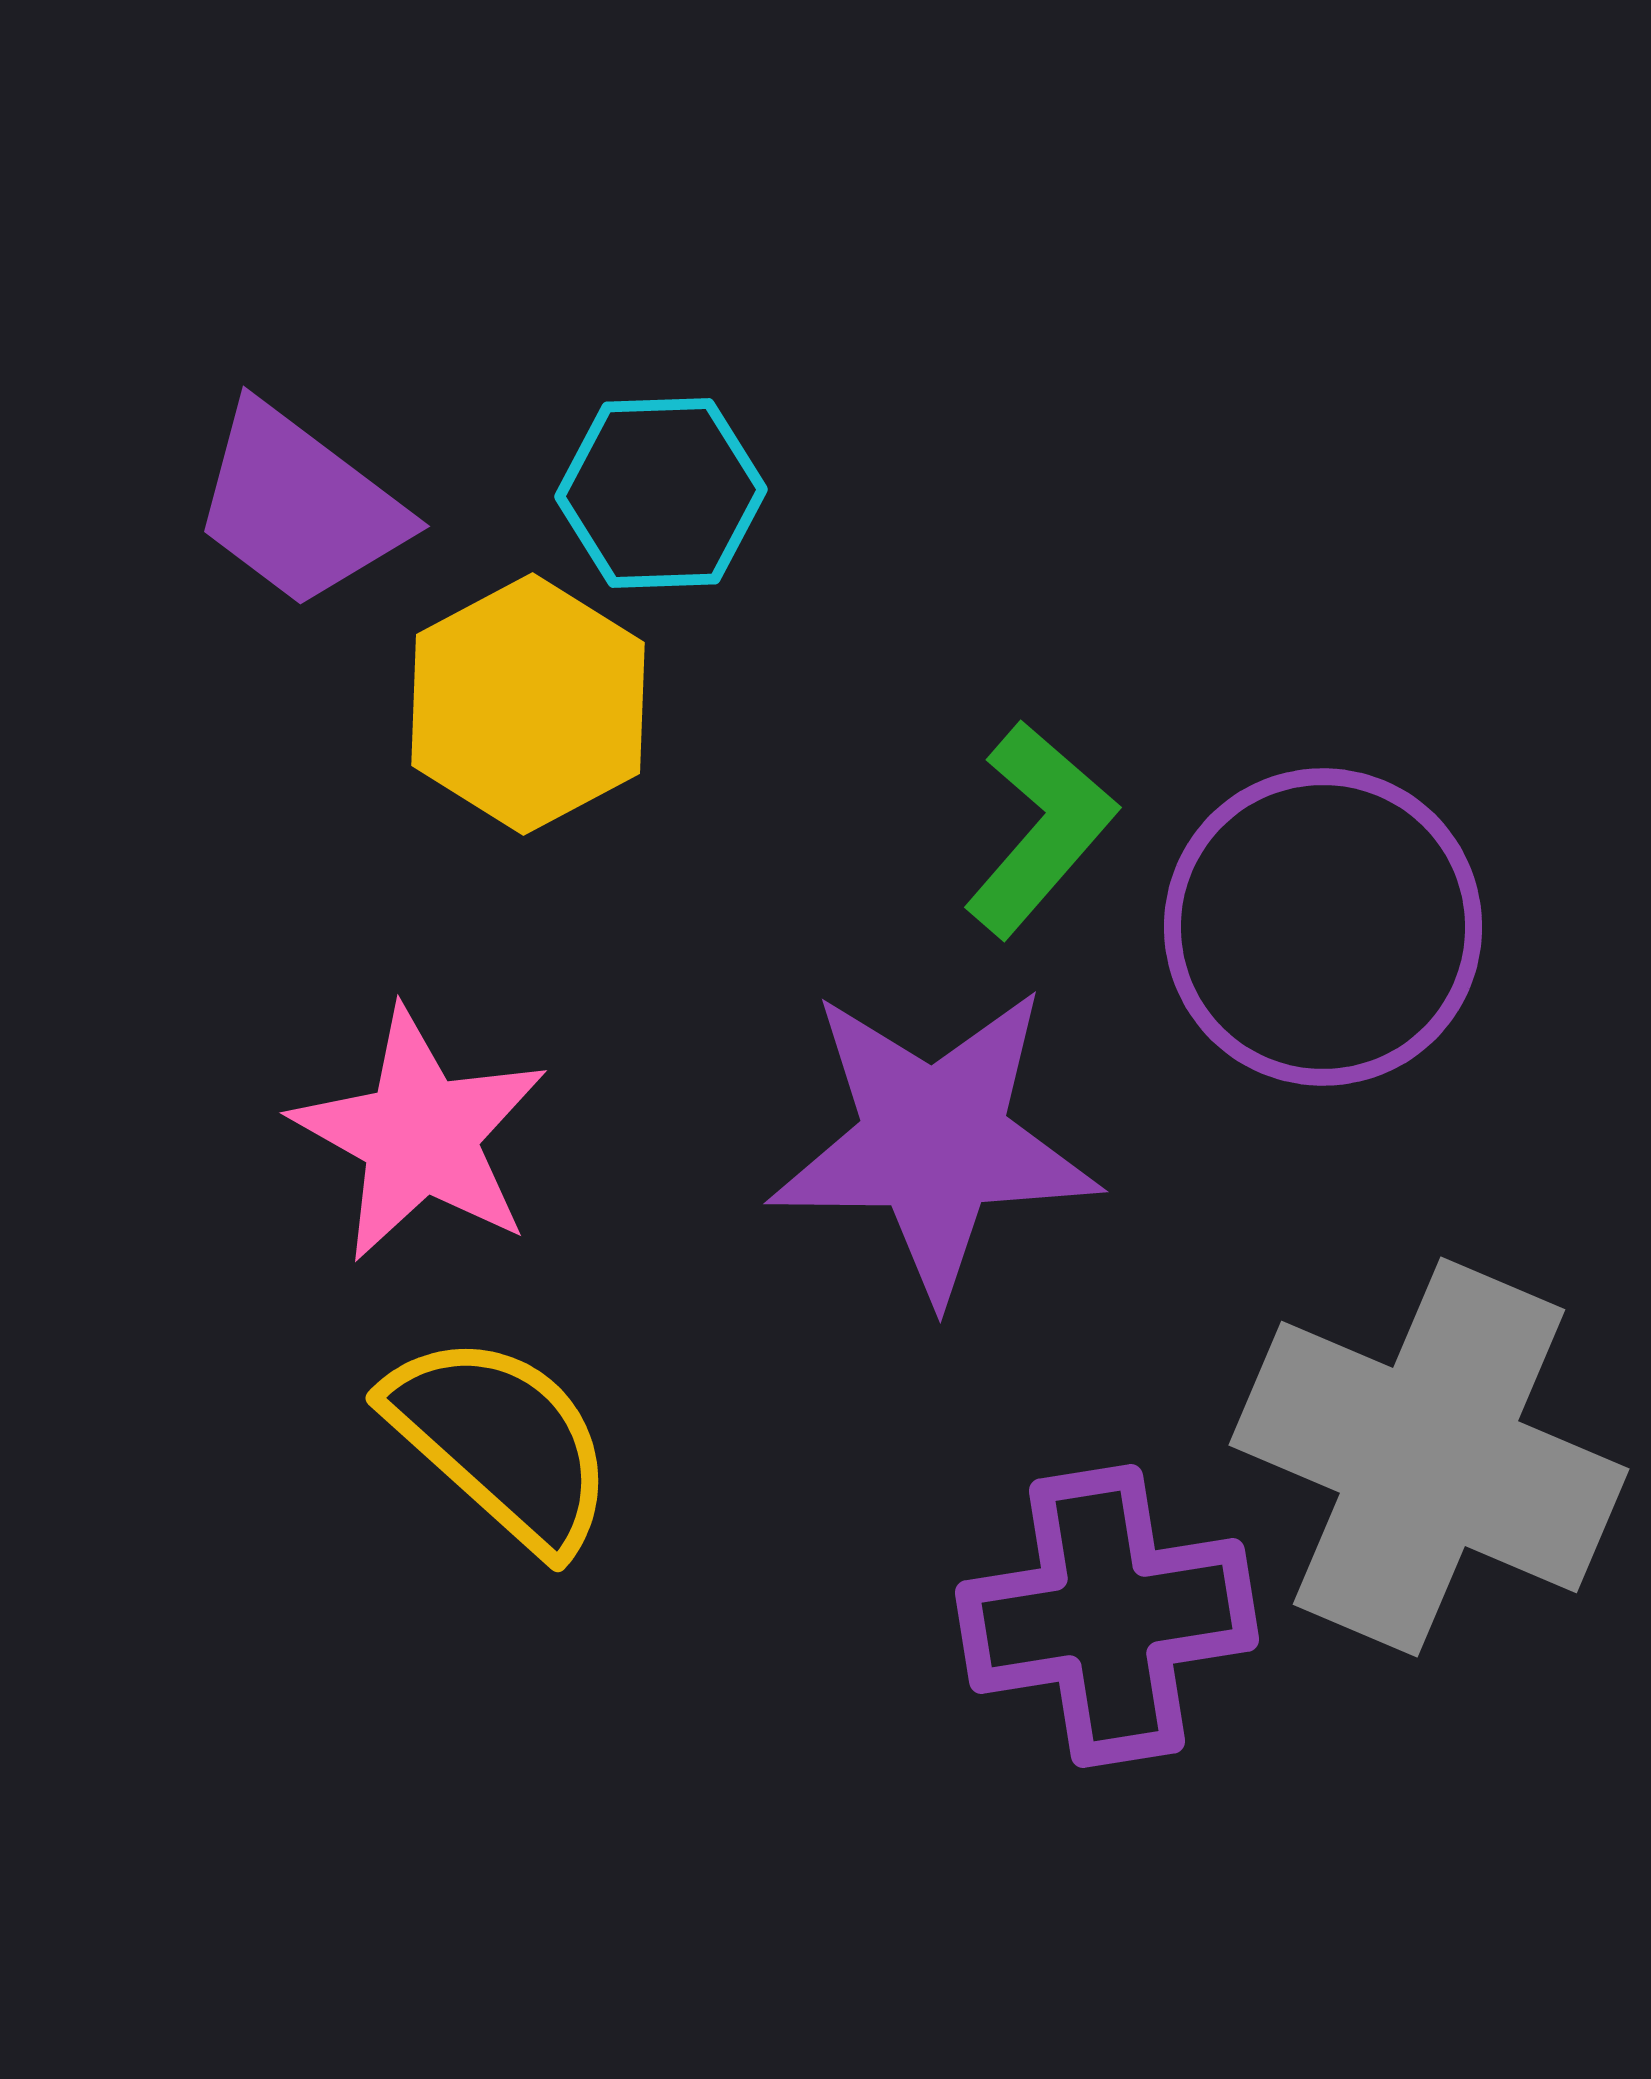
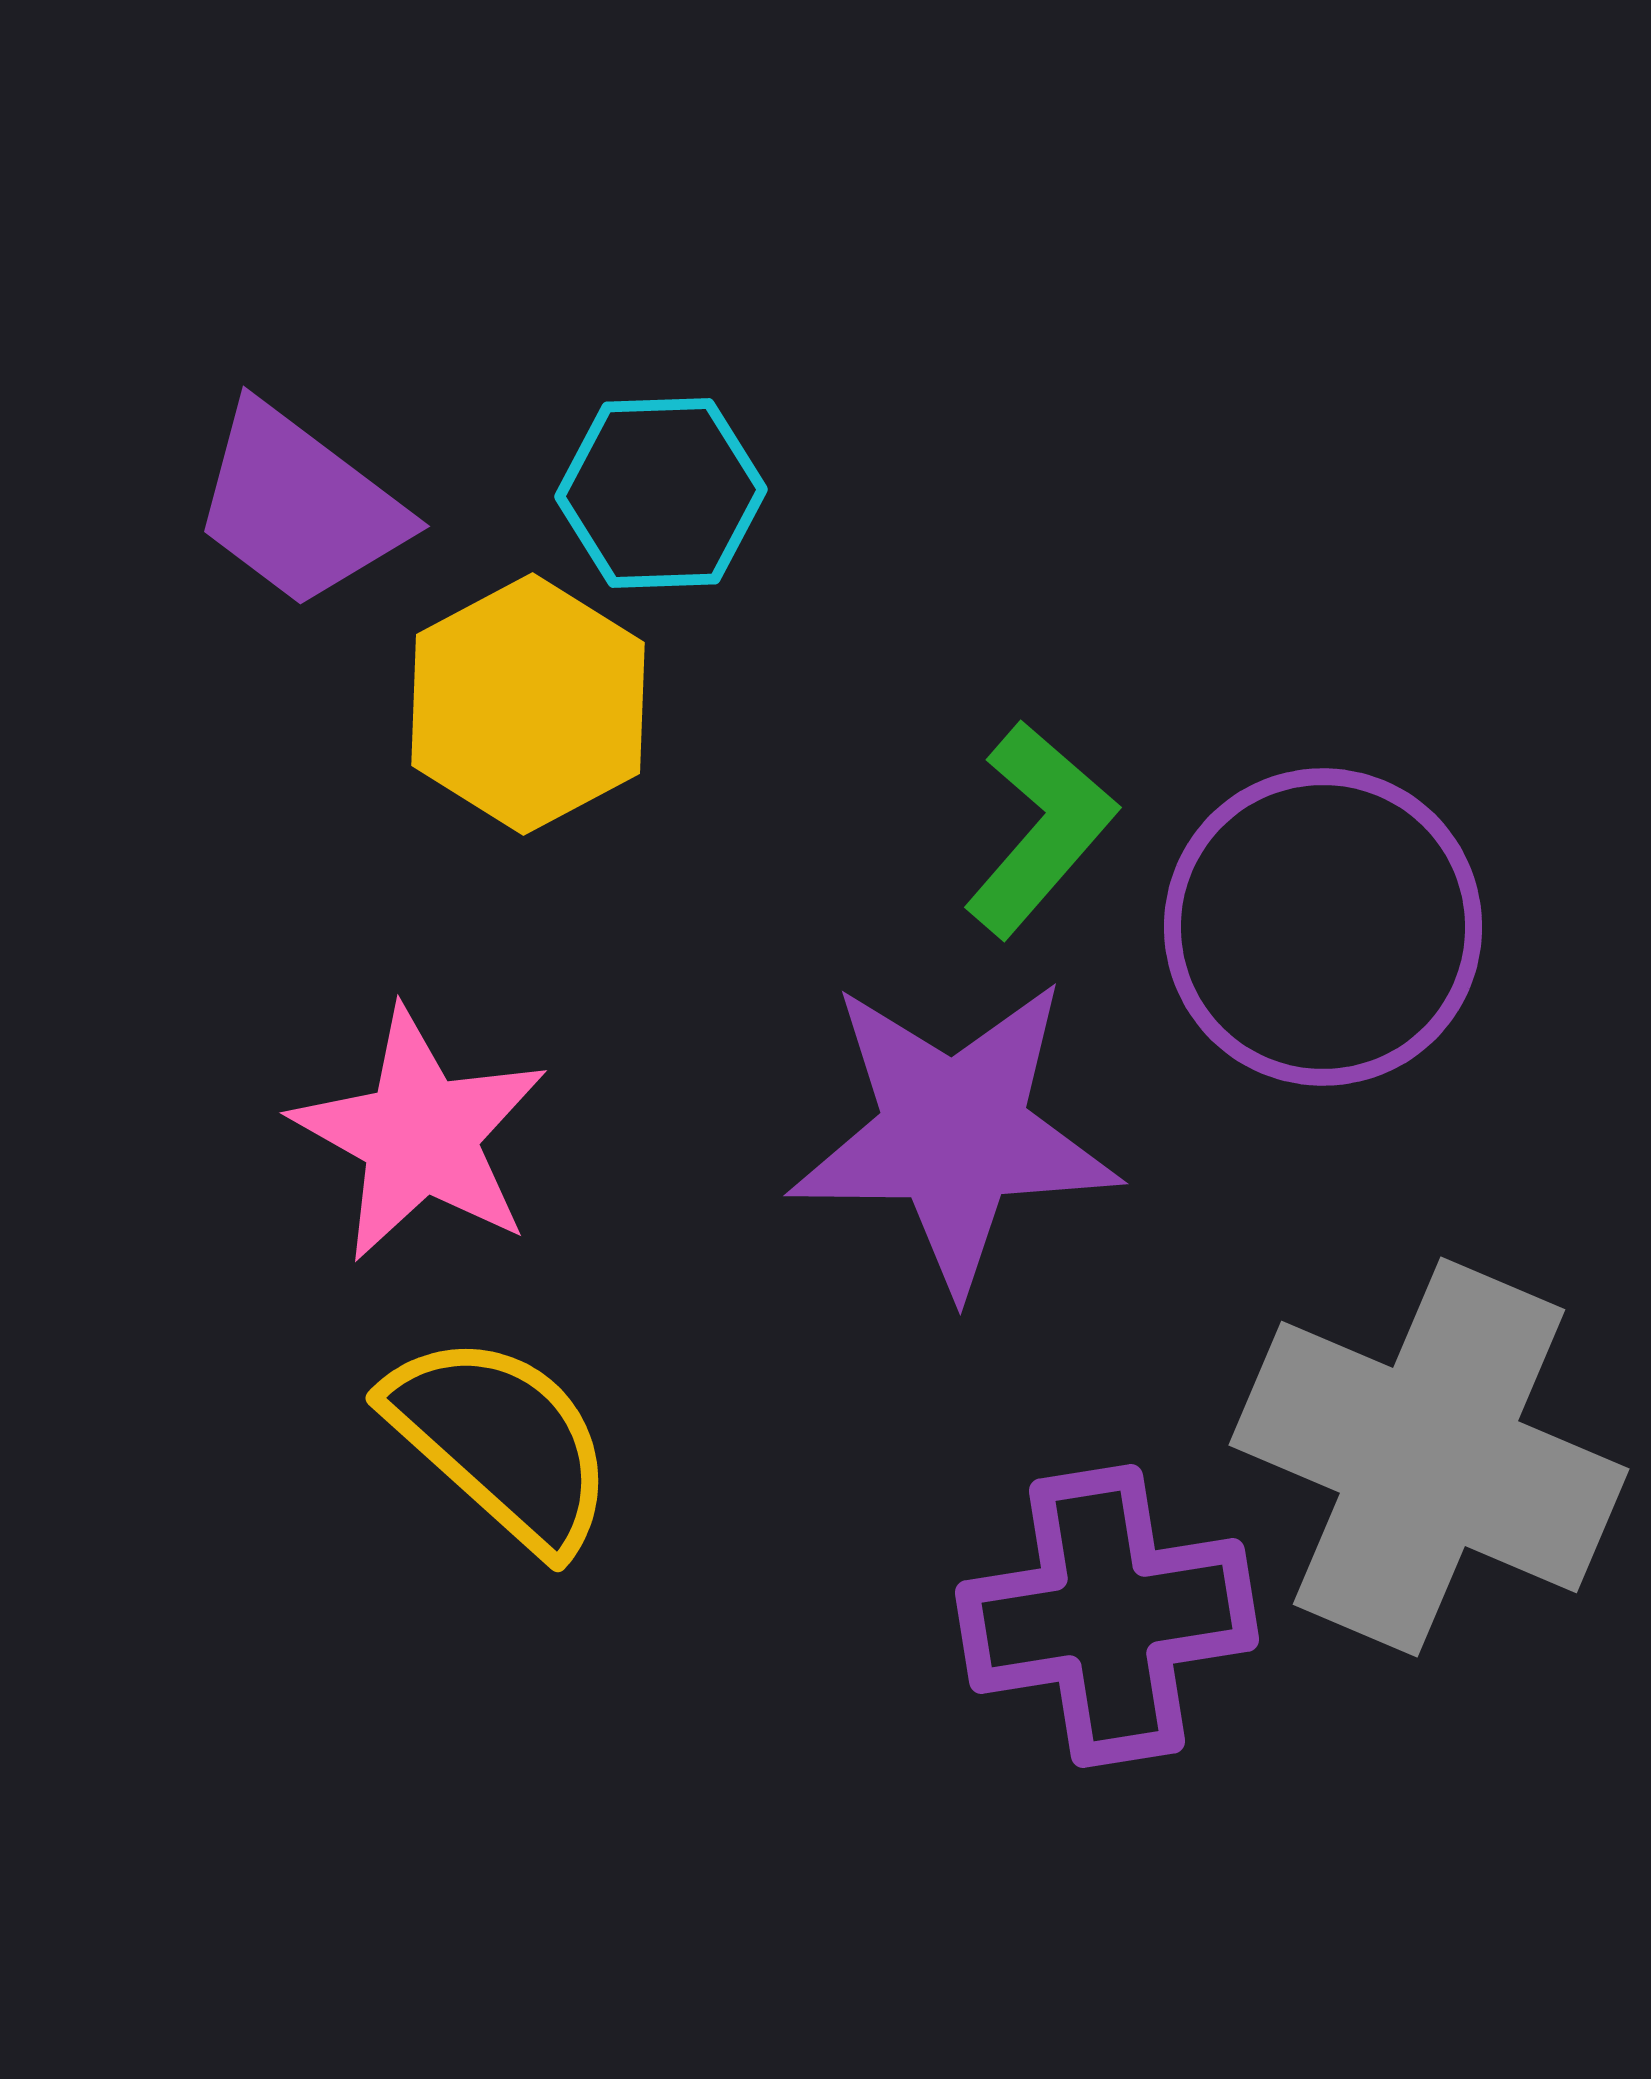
purple star: moved 20 px right, 8 px up
